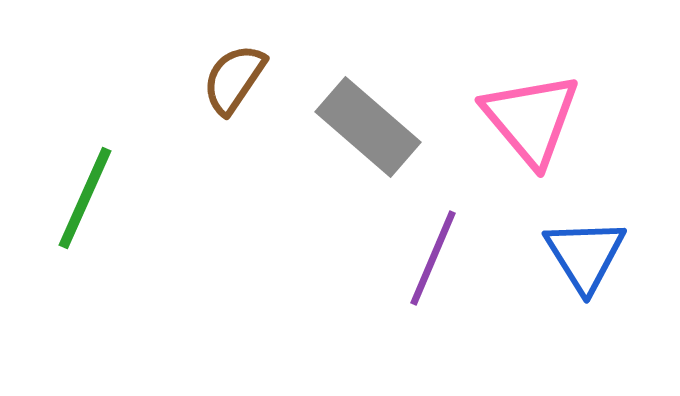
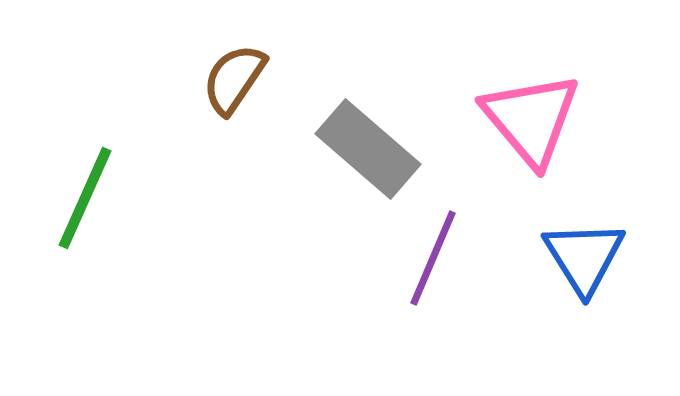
gray rectangle: moved 22 px down
blue triangle: moved 1 px left, 2 px down
